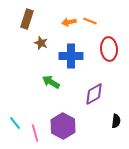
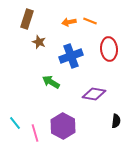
brown star: moved 2 px left, 1 px up
blue cross: rotated 20 degrees counterclockwise
purple diamond: rotated 40 degrees clockwise
